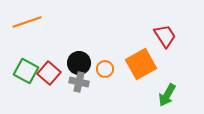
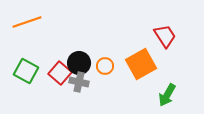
orange circle: moved 3 px up
red square: moved 11 px right
